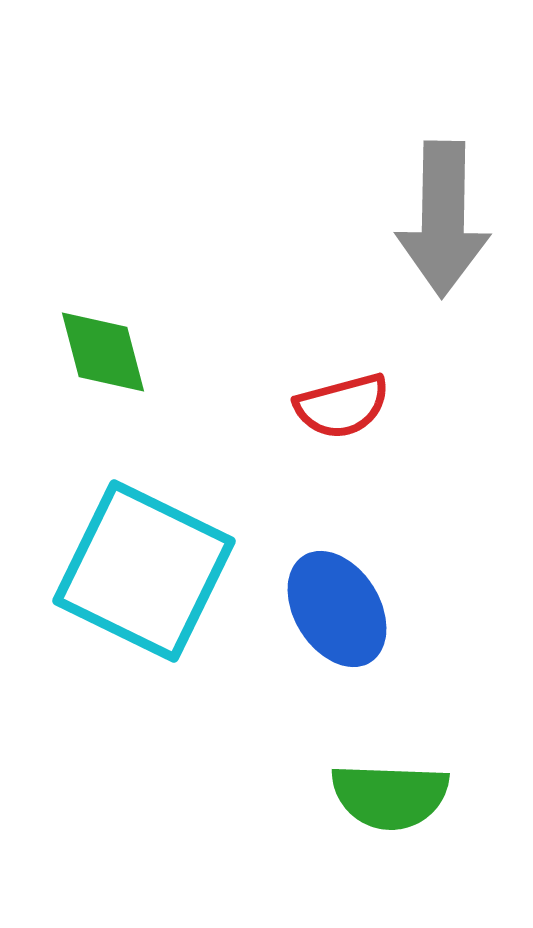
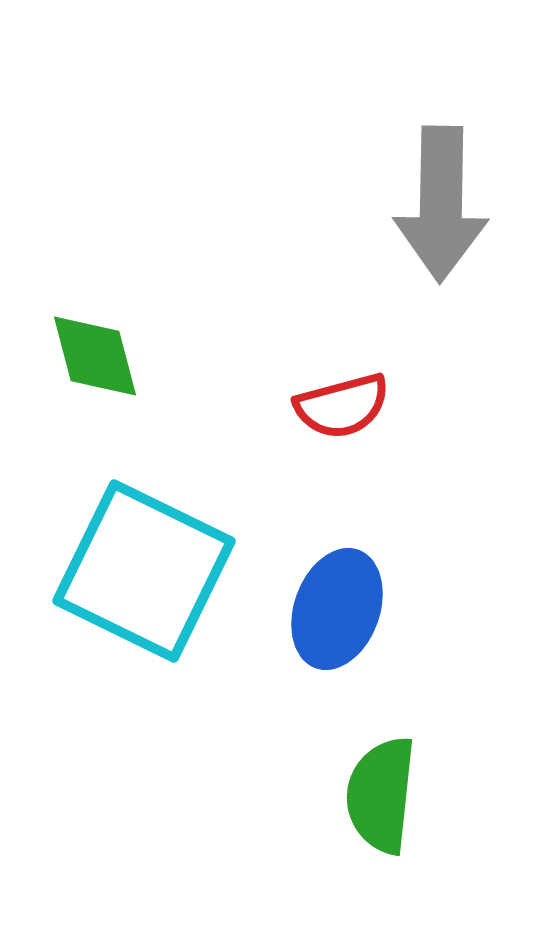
gray arrow: moved 2 px left, 15 px up
green diamond: moved 8 px left, 4 px down
blue ellipse: rotated 52 degrees clockwise
green semicircle: moved 9 px left, 1 px up; rotated 94 degrees clockwise
